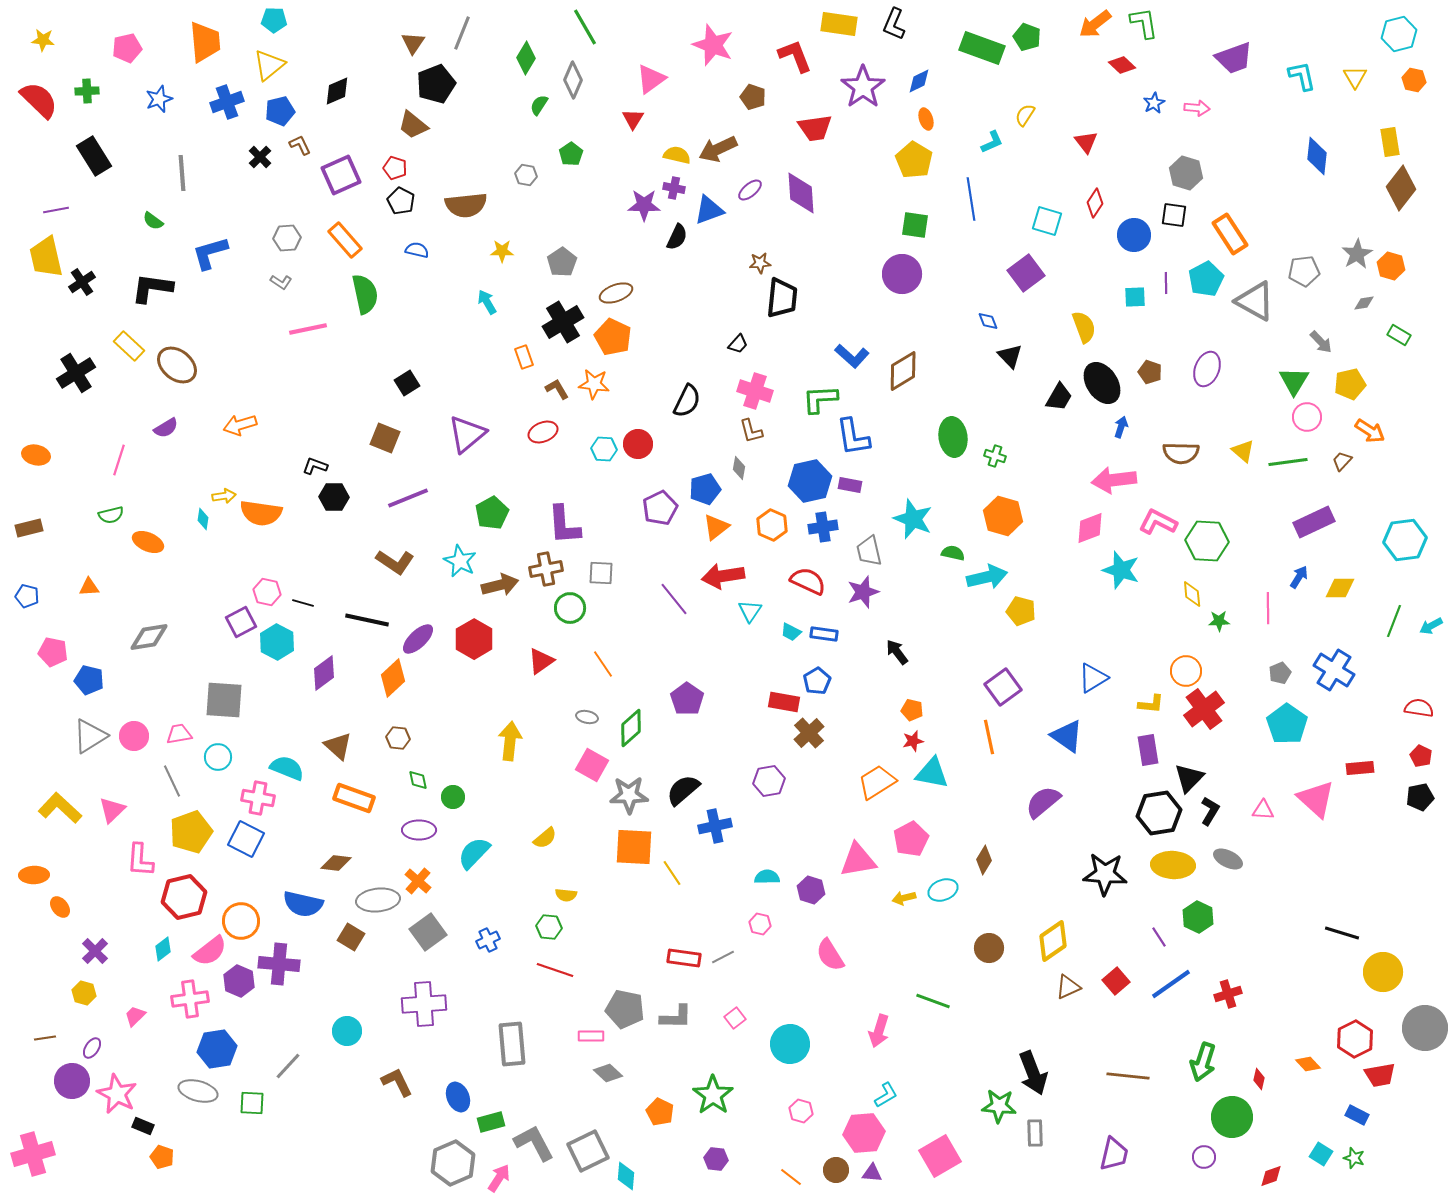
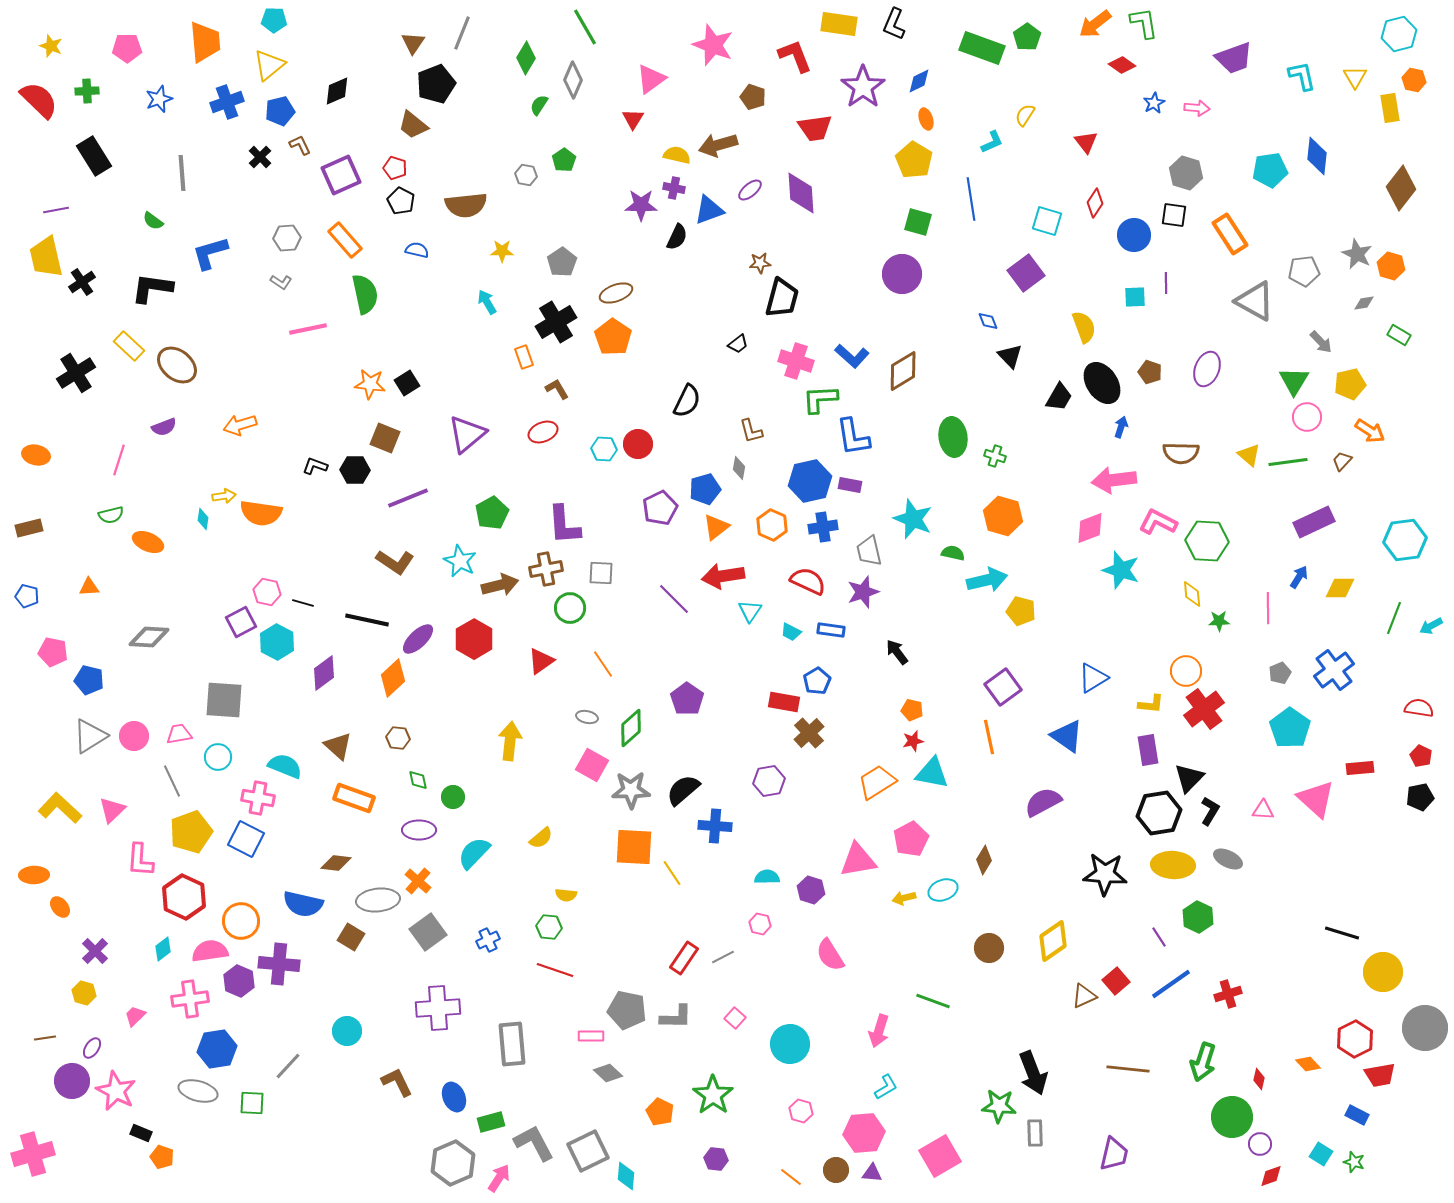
green pentagon at (1027, 37): rotated 16 degrees clockwise
yellow star at (43, 40): moved 8 px right, 6 px down; rotated 15 degrees clockwise
pink pentagon at (127, 48): rotated 12 degrees clockwise
red diamond at (1122, 65): rotated 8 degrees counterclockwise
yellow rectangle at (1390, 142): moved 34 px up
brown arrow at (718, 149): moved 4 px up; rotated 9 degrees clockwise
green pentagon at (571, 154): moved 7 px left, 6 px down
purple star at (644, 205): moved 3 px left
green square at (915, 225): moved 3 px right, 3 px up; rotated 8 degrees clockwise
gray star at (1357, 254): rotated 16 degrees counterclockwise
cyan pentagon at (1206, 279): moved 64 px right, 109 px up; rotated 20 degrees clockwise
black trapezoid at (782, 298): rotated 9 degrees clockwise
black cross at (563, 322): moved 7 px left
orange pentagon at (613, 337): rotated 9 degrees clockwise
black trapezoid at (738, 344): rotated 10 degrees clockwise
orange star at (594, 384): moved 224 px left
pink cross at (755, 391): moved 41 px right, 30 px up
purple semicircle at (166, 428): moved 2 px left, 1 px up; rotated 10 degrees clockwise
yellow triangle at (1243, 451): moved 6 px right, 4 px down
black hexagon at (334, 497): moved 21 px right, 27 px up
cyan arrow at (987, 577): moved 3 px down
purple line at (674, 599): rotated 6 degrees counterclockwise
green line at (1394, 621): moved 3 px up
blue rectangle at (824, 634): moved 7 px right, 4 px up
gray diamond at (149, 637): rotated 12 degrees clockwise
blue cross at (1334, 670): rotated 21 degrees clockwise
cyan pentagon at (1287, 724): moved 3 px right, 4 px down
cyan semicircle at (287, 768): moved 2 px left, 2 px up
gray star at (629, 795): moved 2 px right, 5 px up
purple semicircle at (1043, 802): rotated 12 degrees clockwise
blue cross at (715, 826): rotated 16 degrees clockwise
yellow semicircle at (545, 838): moved 4 px left
red hexagon at (184, 897): rotated 21 degrees counterclockwise
pink semicircle at (210, 951): rotated 150 degrees counterclockwise
red rectangle at (684, 958): rotated 64 degrees counterclockwise
brown triangle at (1068, 987): moved 16 px right, 9 px down
purple cross at (424, 1004): moved 14 px right, 4 px down
gray pentagon at (625, 1009): moved 2 px right, 1 px down
pink square at (735, 1018): rotated 10 degrees counterclockwise
brown line at (1128, 1076): moved 7 px up
pink star at (117, 1094): moved 1 px left, 3 px up
cyan L-shape at (886, 1095): moved 8 px up
blue ellipse at (458, 1097): moved 4 px left
black rectangle at (143, 1126): moved 2 px left, 7 px down
purple circle at (1204, 1157): moved 56 px right, 13 px up
green star at (1354, 1158): moved 4 px down
